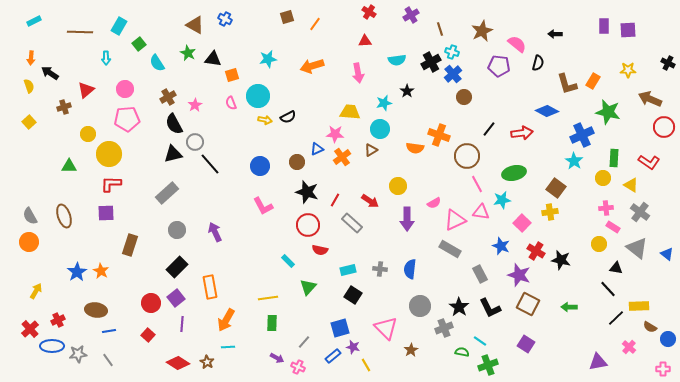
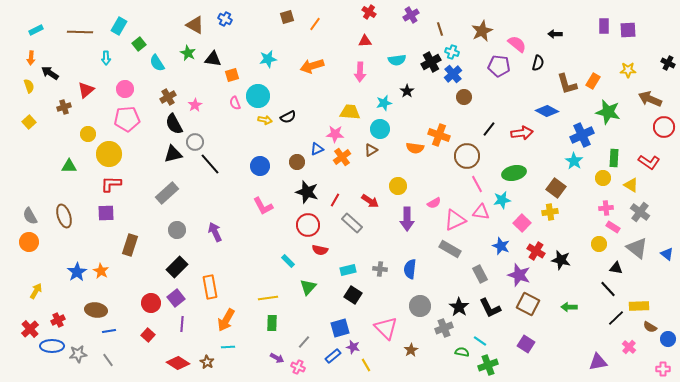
cyan rectangle at (34, 21): moved 2 px right, 9 px down
pink arrow at (358, 73): moved 2 px right, 1 px up; rotated 12 degrees clockwise
pink semicircle at (231, 103): moved 4 px right
